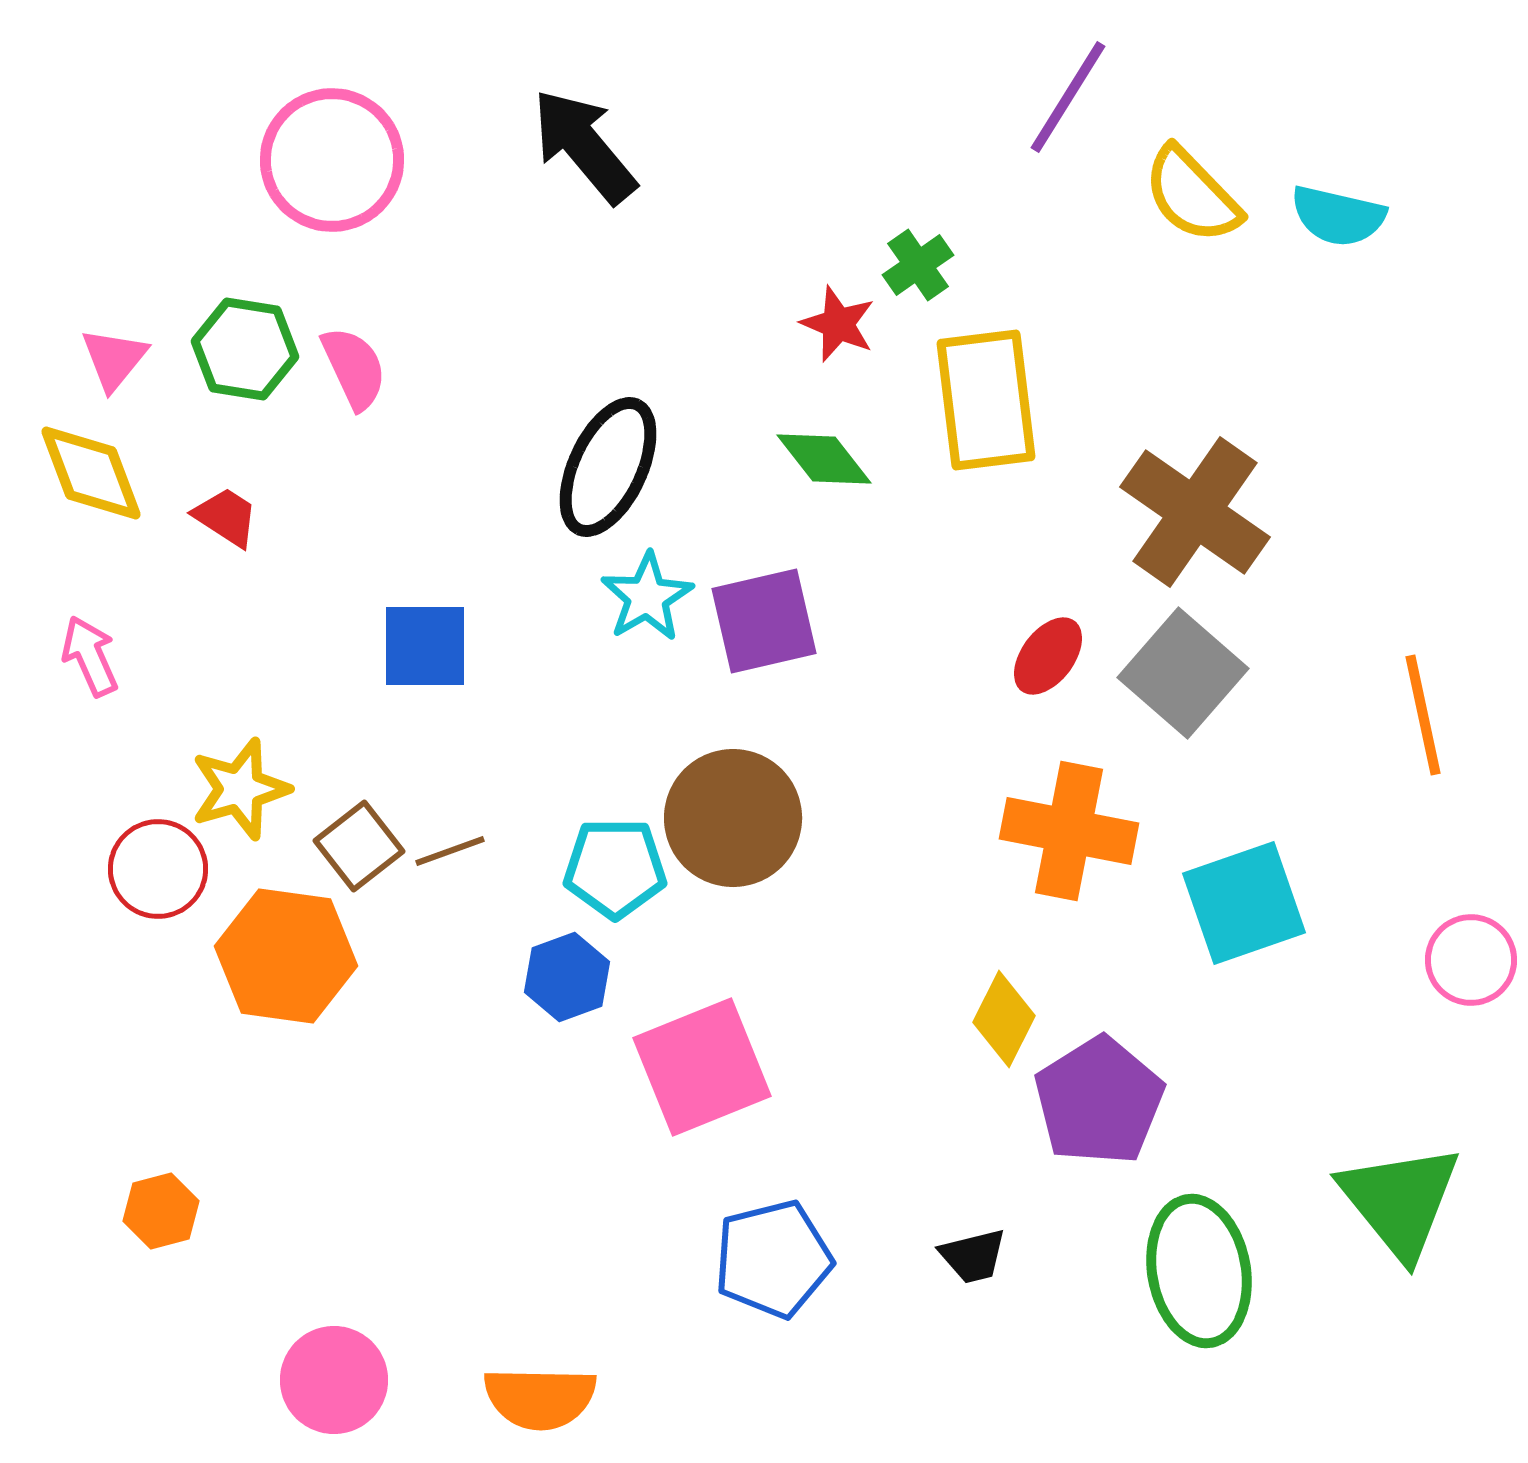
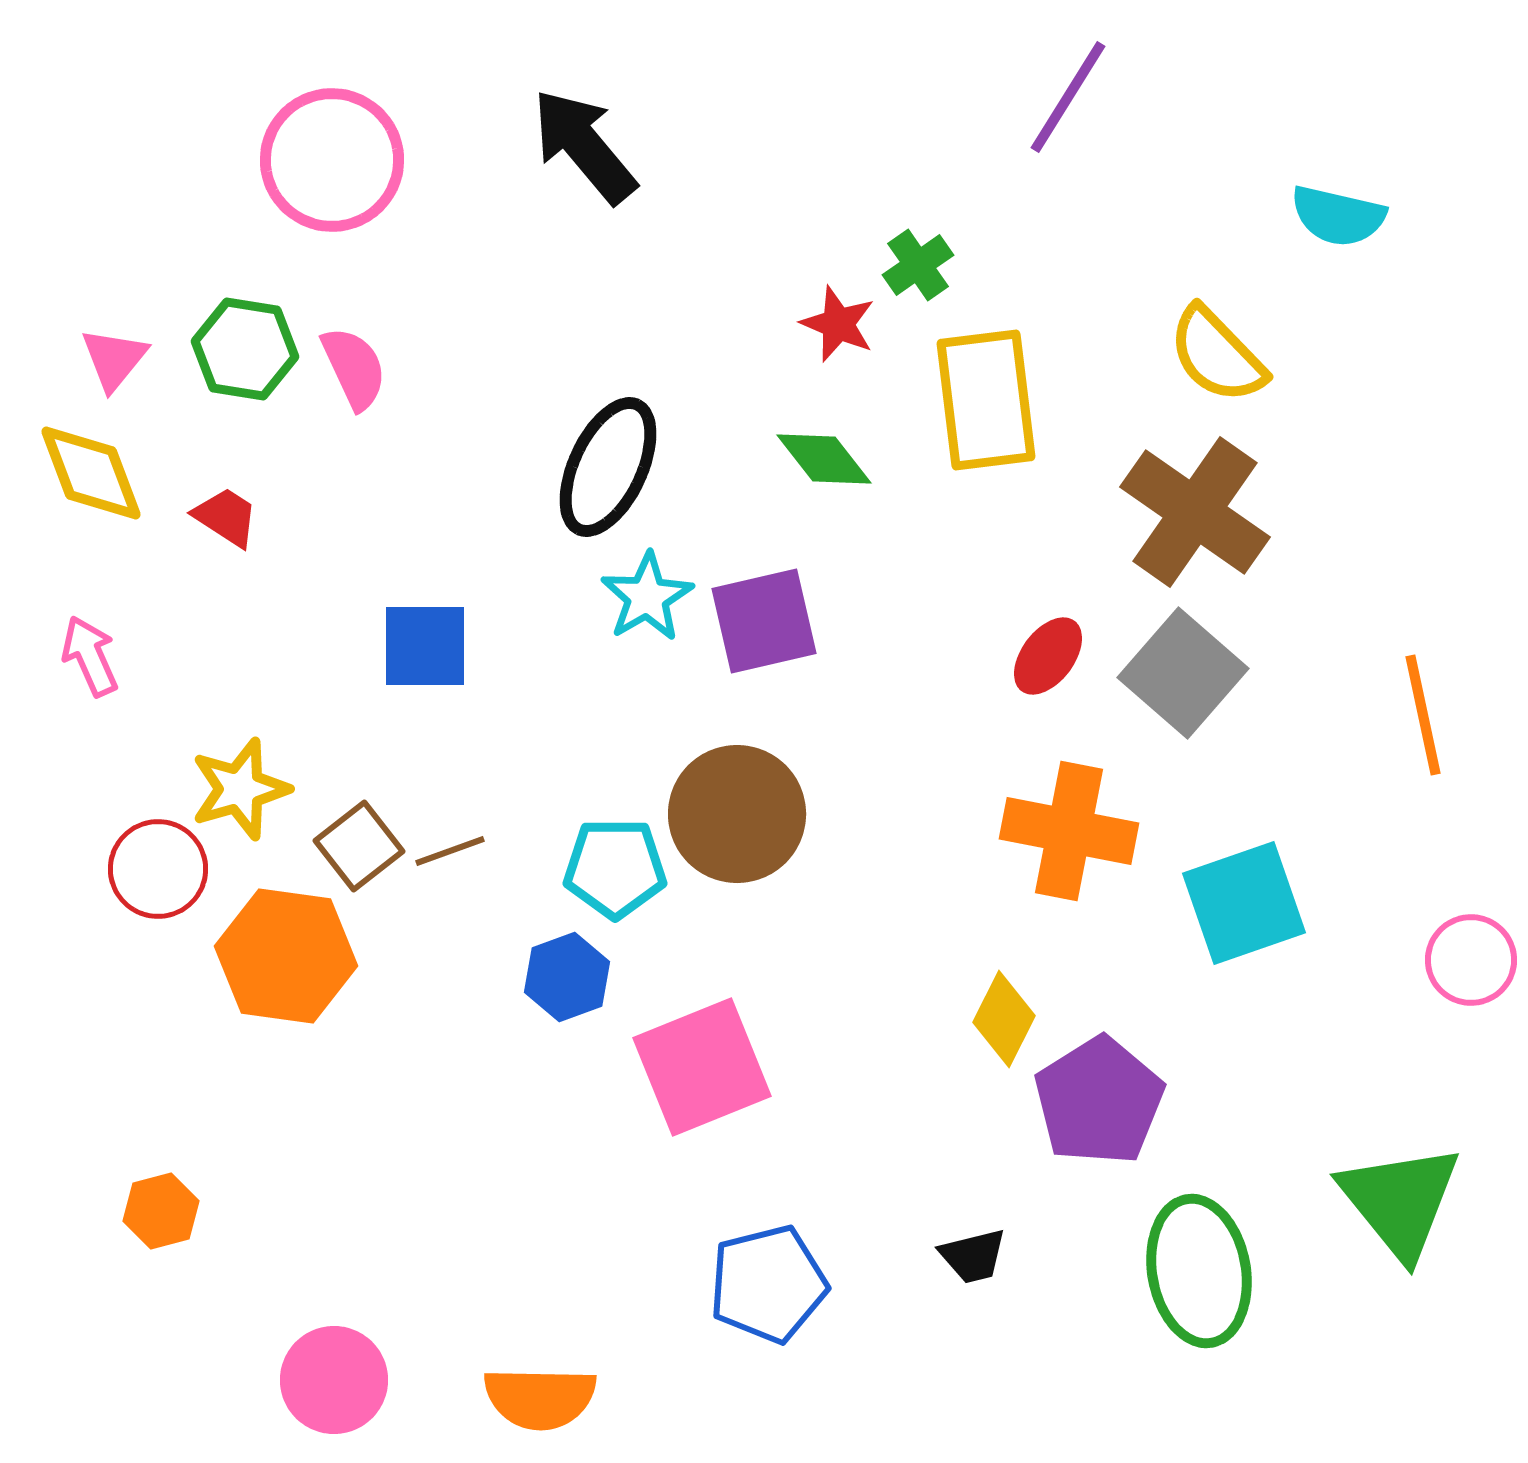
yellow semicircle at (1192, 195): moved 25 px right, 160 px down
brown circle at (733, 818): moved 4 px right, 4 px up
blue pentagon at (773, 1259): moved 5 px left, 25 px down
